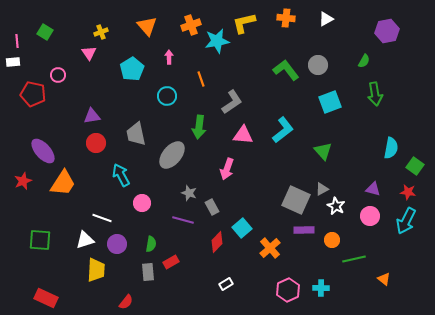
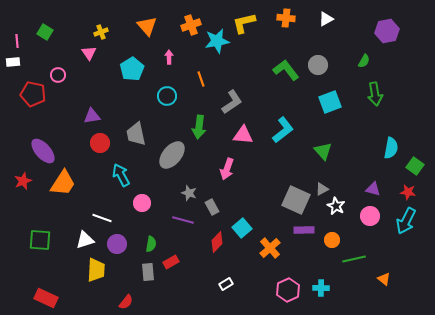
red circle at (96, 143): moved 4 px right
